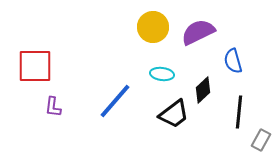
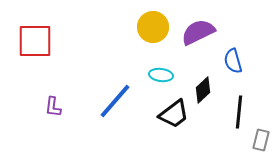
red square: moved 25 px up
cyan ellipse: moved 1 px left, 1 px down
gray rectangle: rotated 15 degrees counterclockwise
